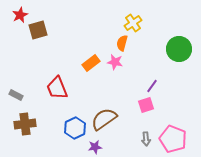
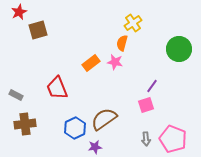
red star: moved 1 px left, 3 px up
